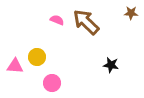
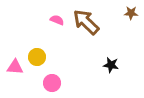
pink triangle: moved 1 px down
